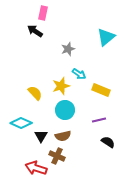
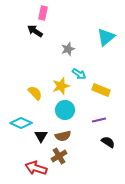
brown cross: moved 2 px right; rotated 35 degrees clockwise
